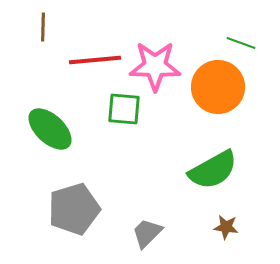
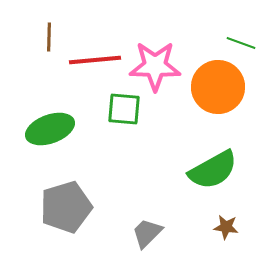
brown line: moved 6 px right, 10 px down
green ellipse: rotated 63 degrees counterclockwise
gray pentagon: moved 8 px left, 2 px up
